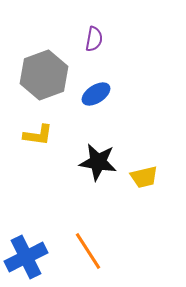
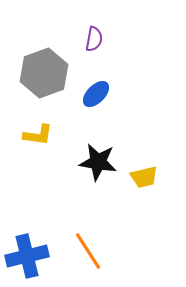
gray hexagon: moved 2 px up
blue ellipse: rotated 12 degrees counterclockwise
blue cross: moved 1 px right, 1 px up; rotated 12 degrees clockwise
